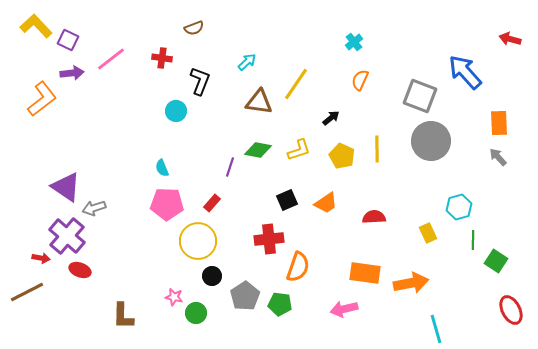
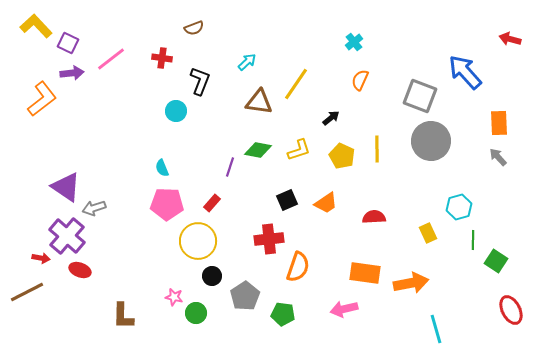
purple square at (68, 40): moved 3 px down
green pentagon at (280, 304): moved 3 px right, 10 px down
